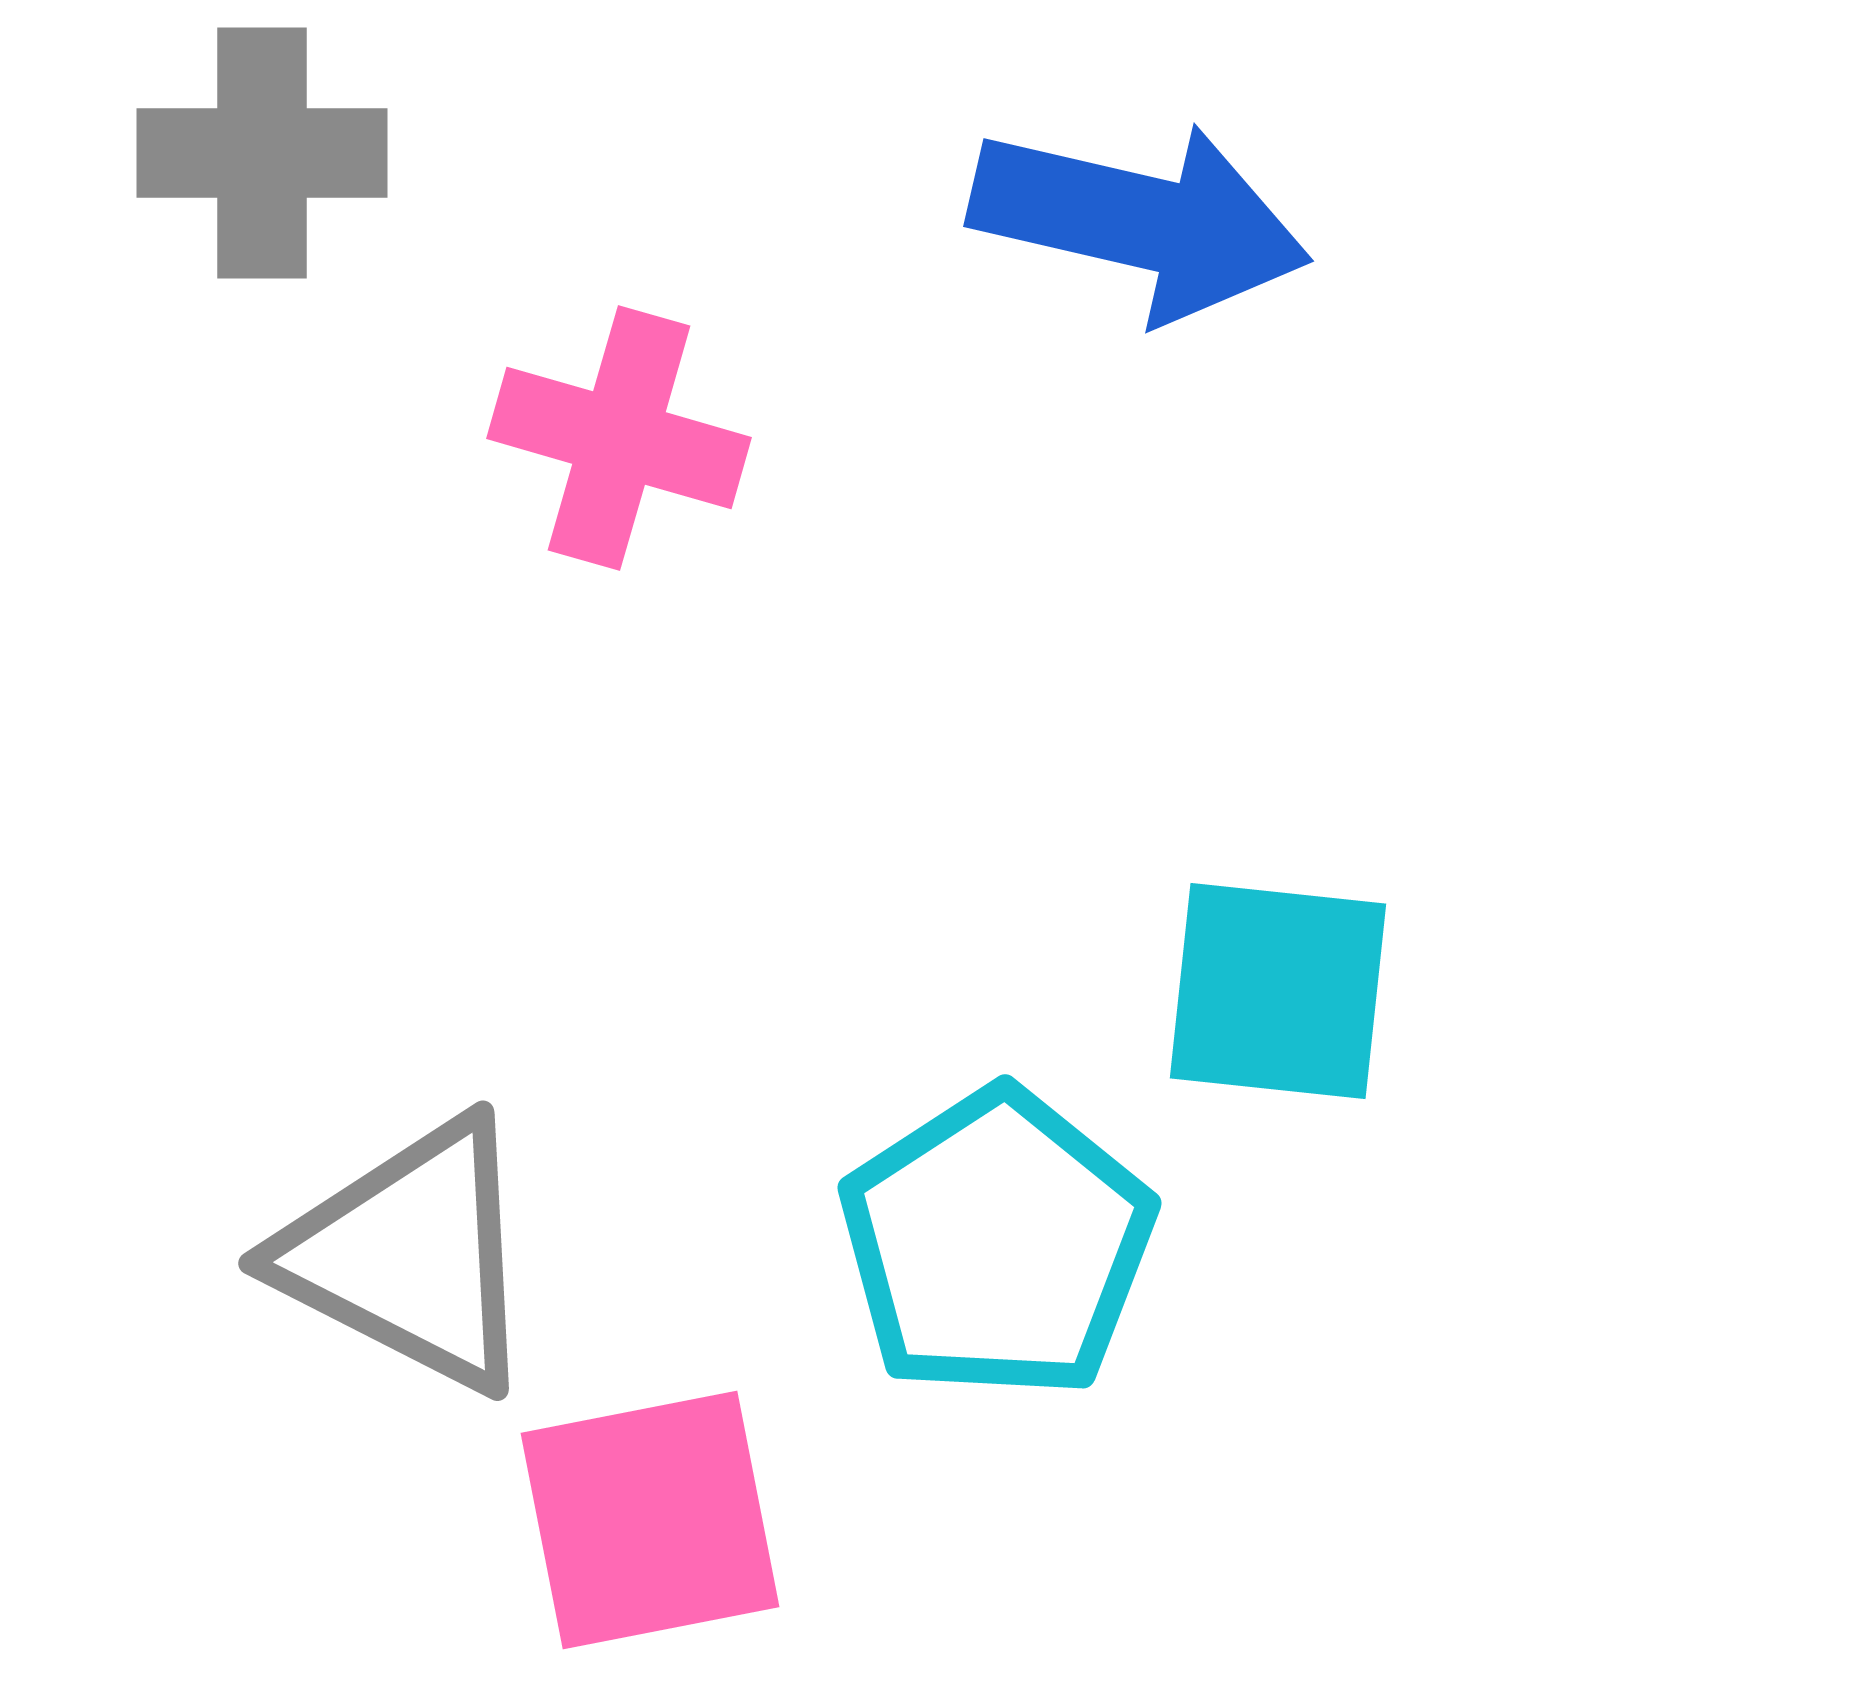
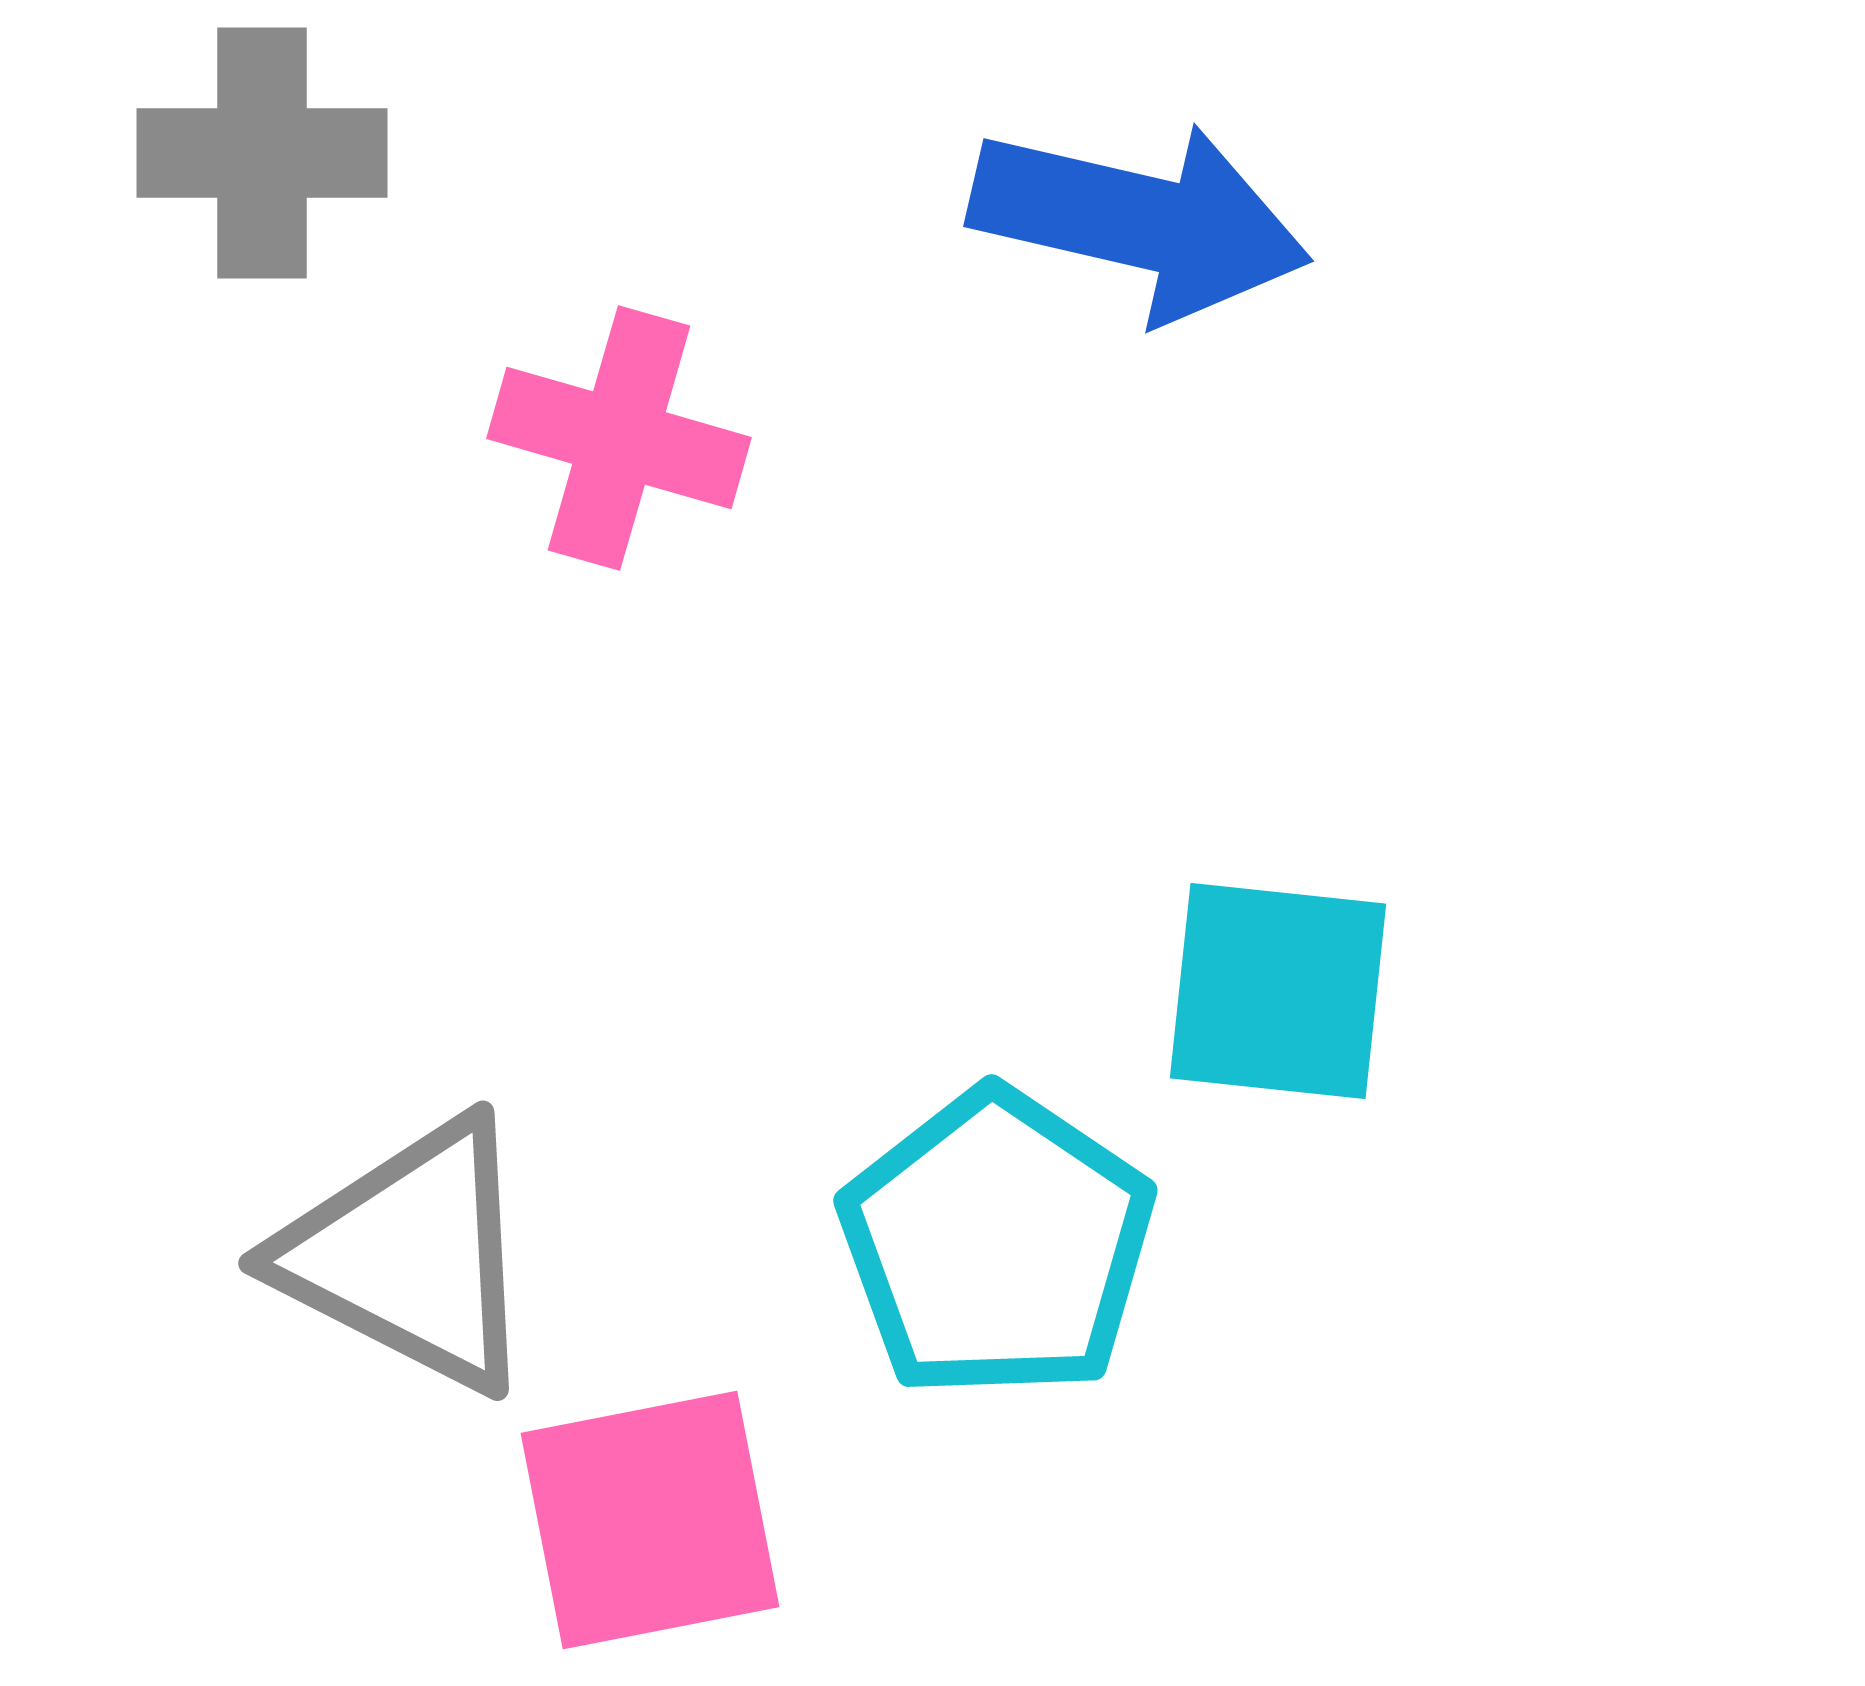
cyan pentagon: rotated 5 degrees counterclockwise
